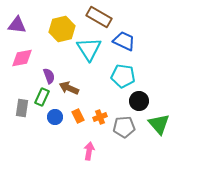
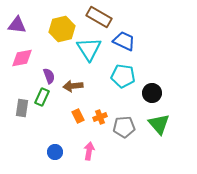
brown arrow: moved 4 px right, 2 px up; rotated 30 degrees counterclockwise
black circle: moved 13 px right, 8 px up
blue circle: moved 35 px down
